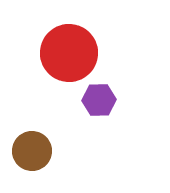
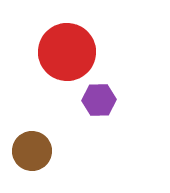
red circle: moved 2 px left, 1 px up
